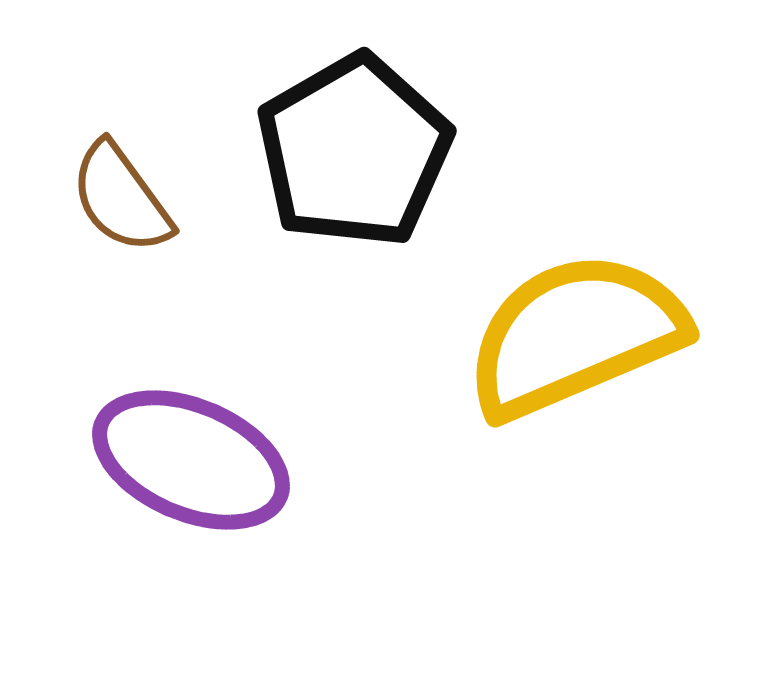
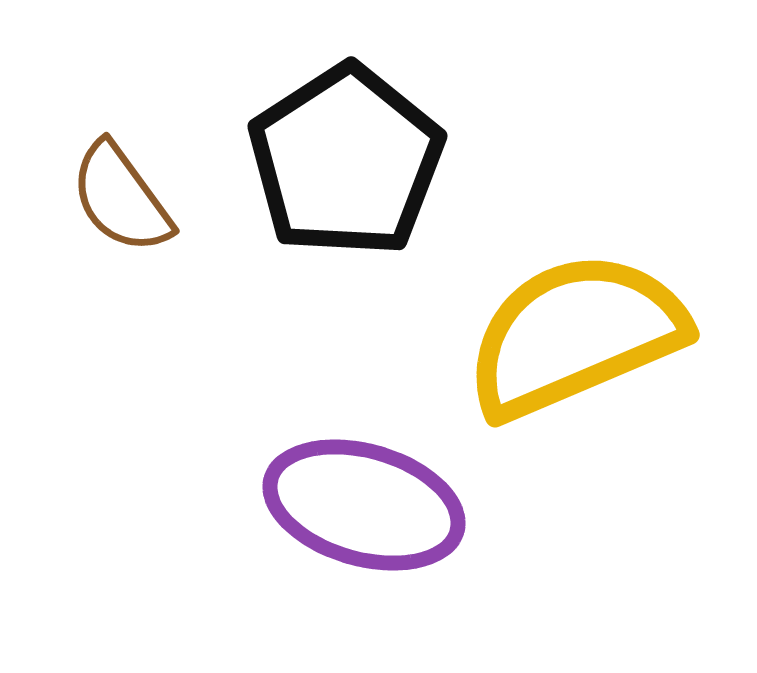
black pentagon: moved 8 px left, 10 px down; rotated 3 degrees counterclockwise
purple ellipse: moved 173 px right, 45 px down; rotated 7 degrees counterclockwise
